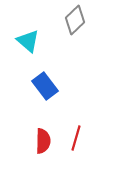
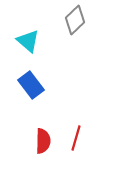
blue rectangle: moved 14 px left, 1 px up
